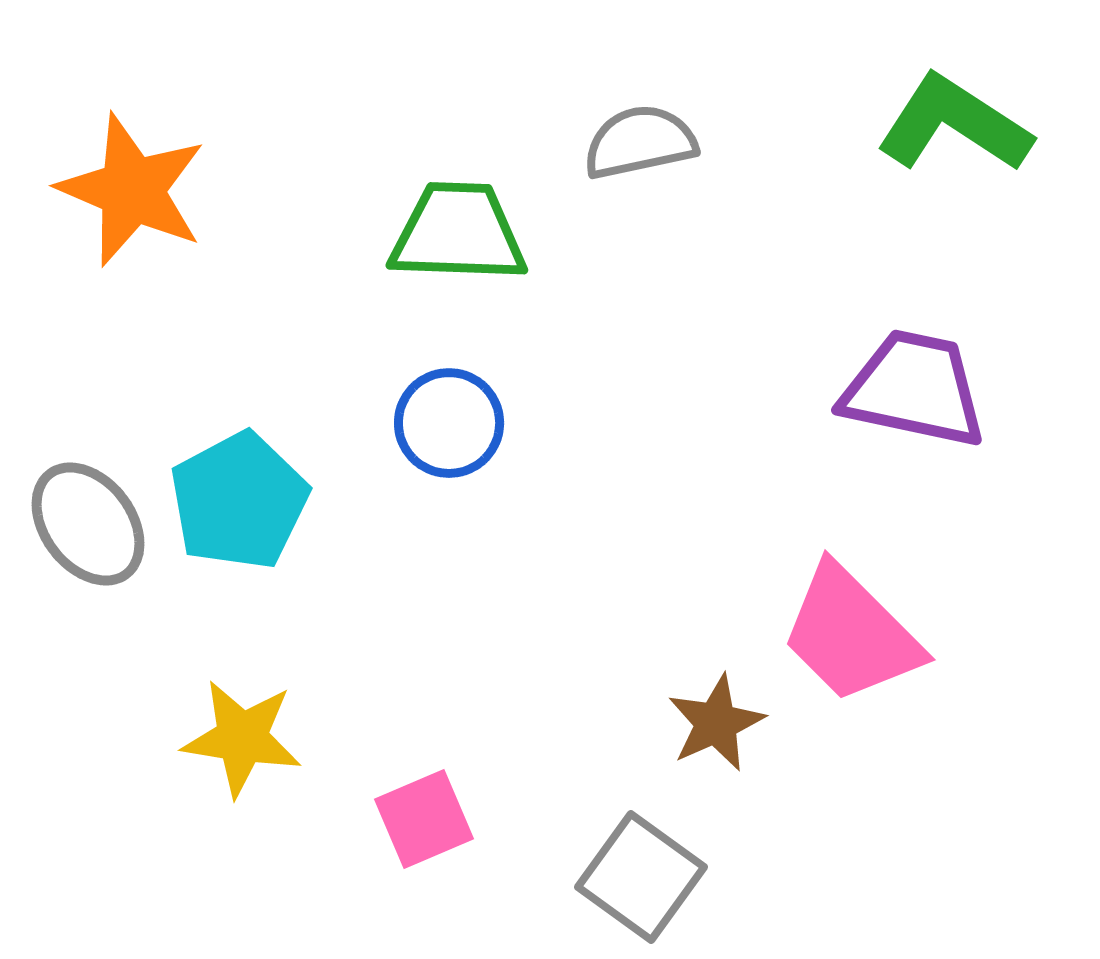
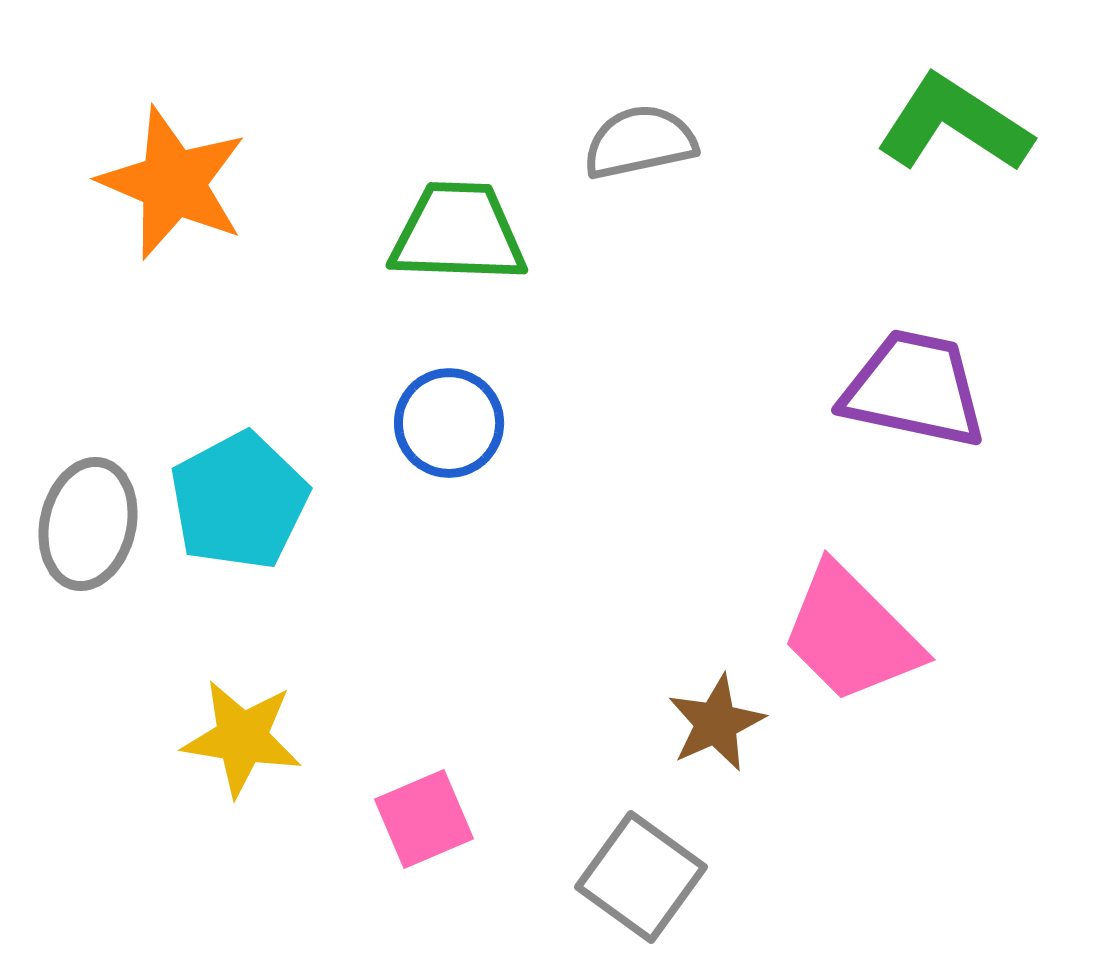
orange star: moved 41 px right, 7 px up
gray ellipse: rotated 50 degrees clockwise
